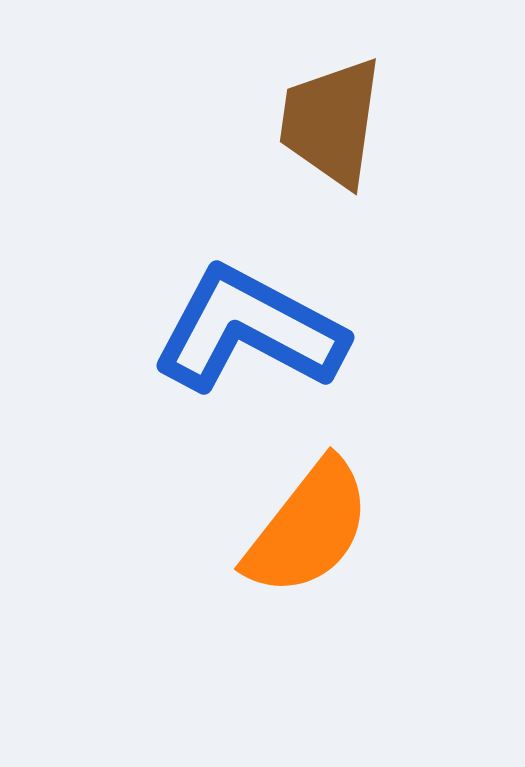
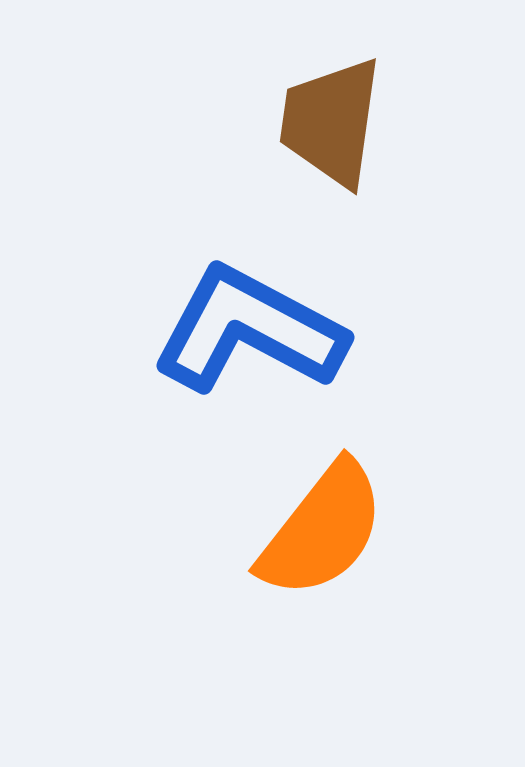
orange semicircle: moved 14 px right, 2 px down
